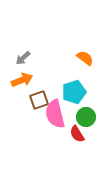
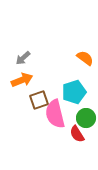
green circle: moved 1 px down
